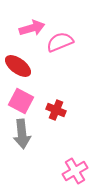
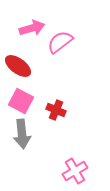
pink semicircle: rotated 16 degrees counterclockwise
